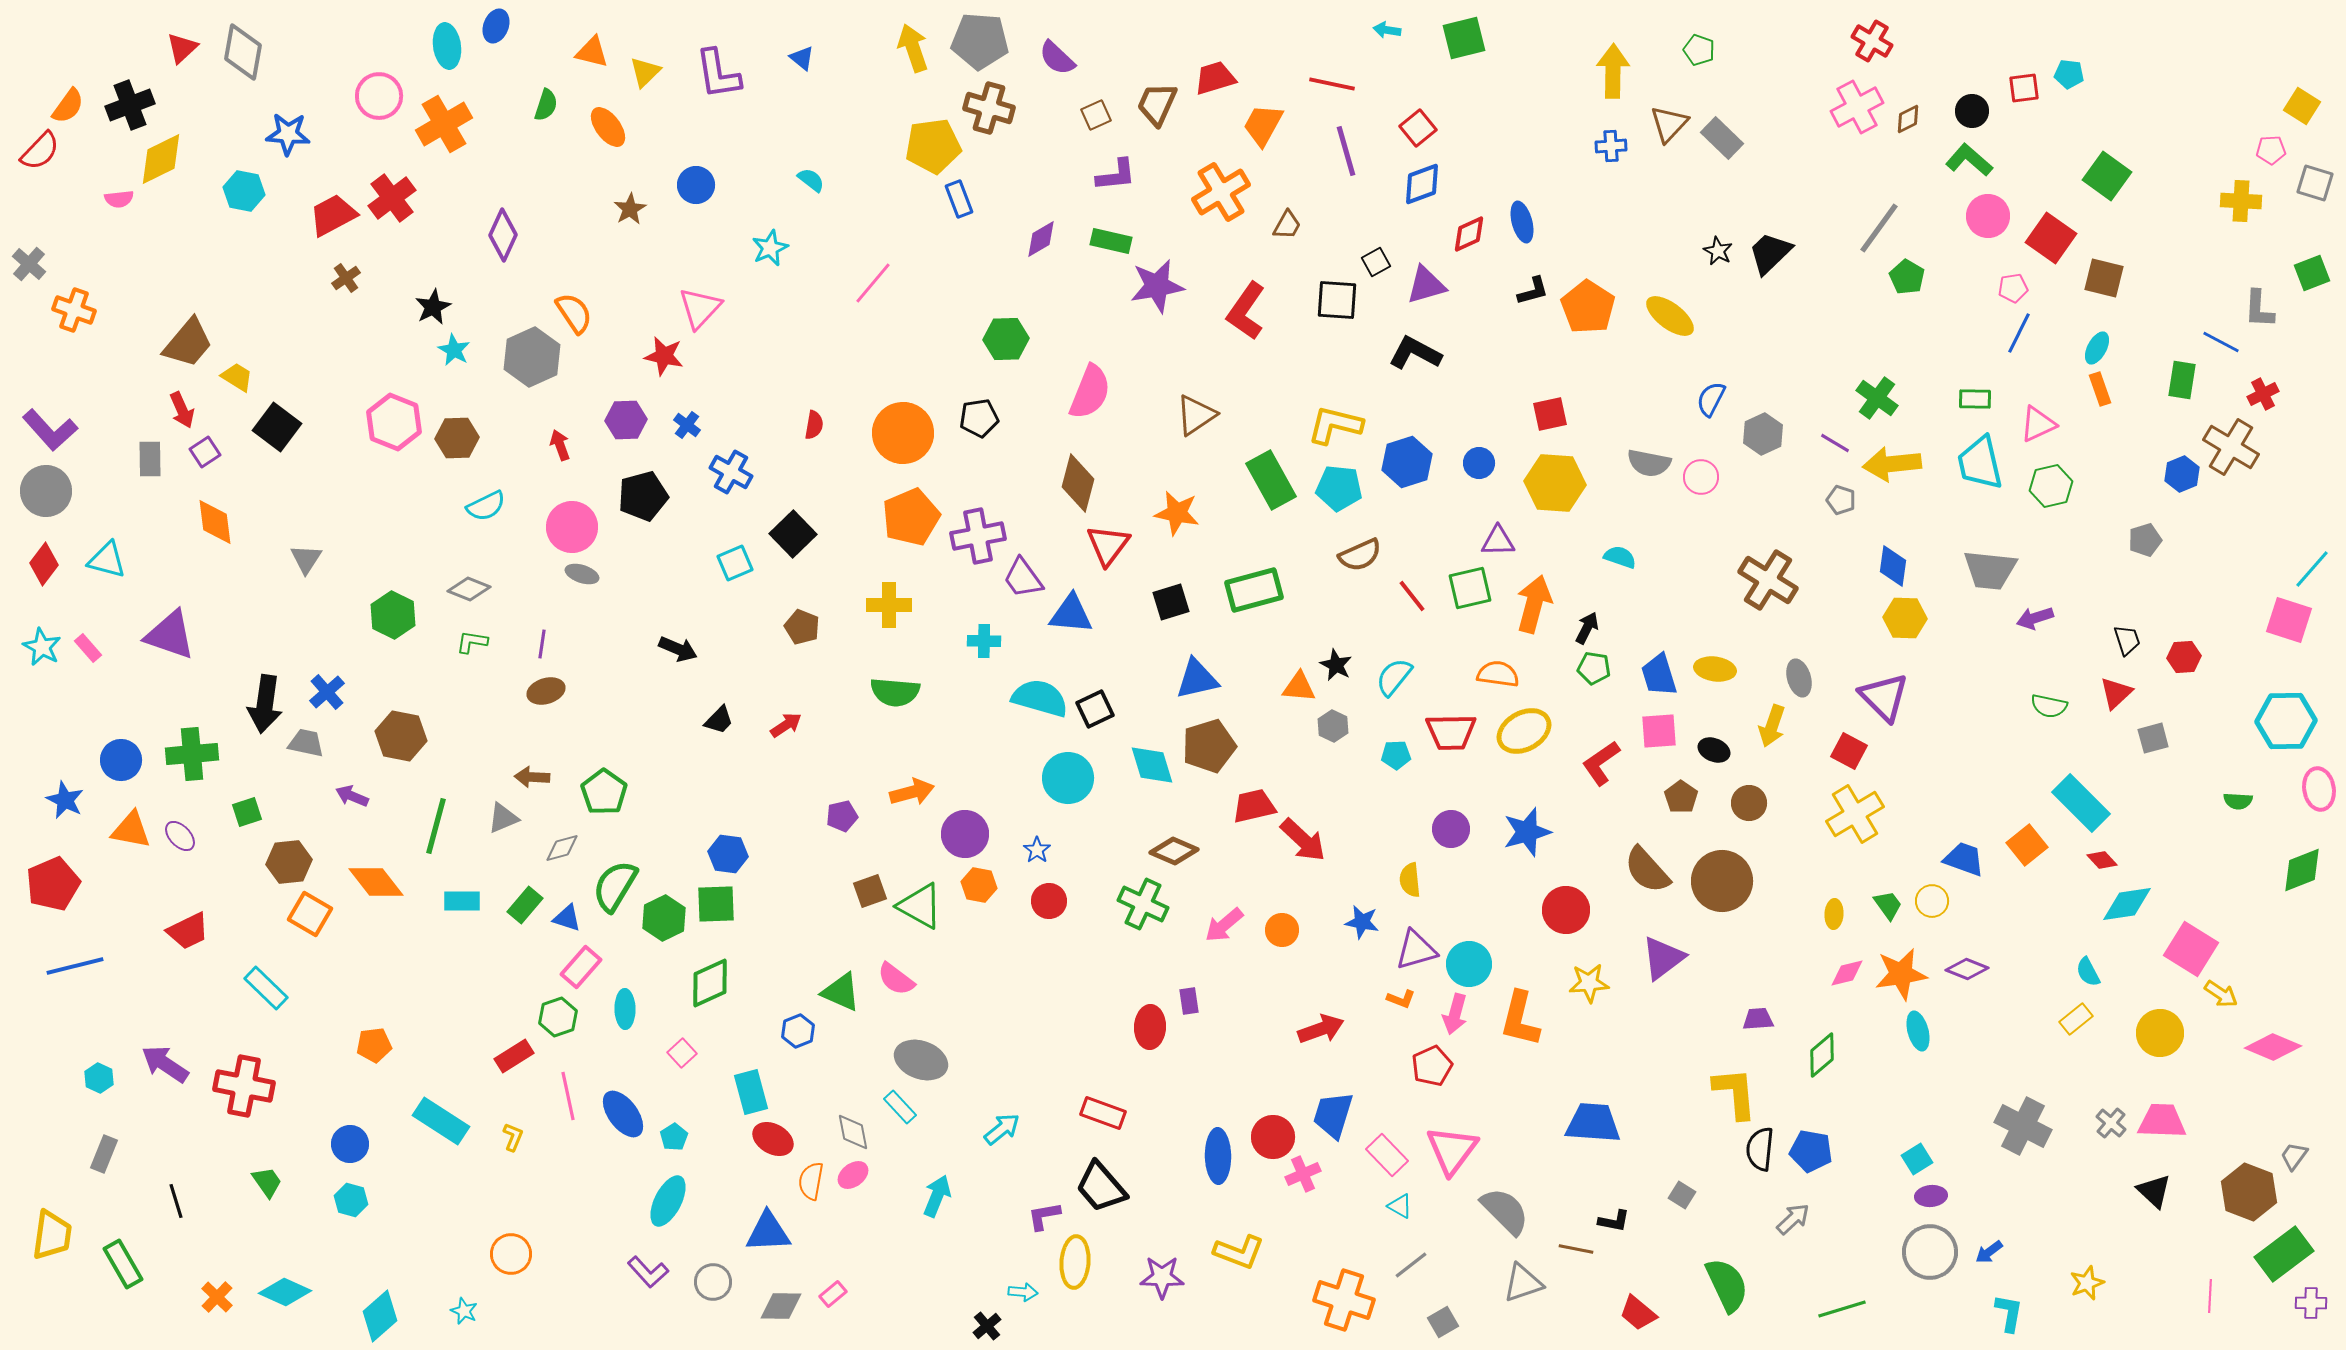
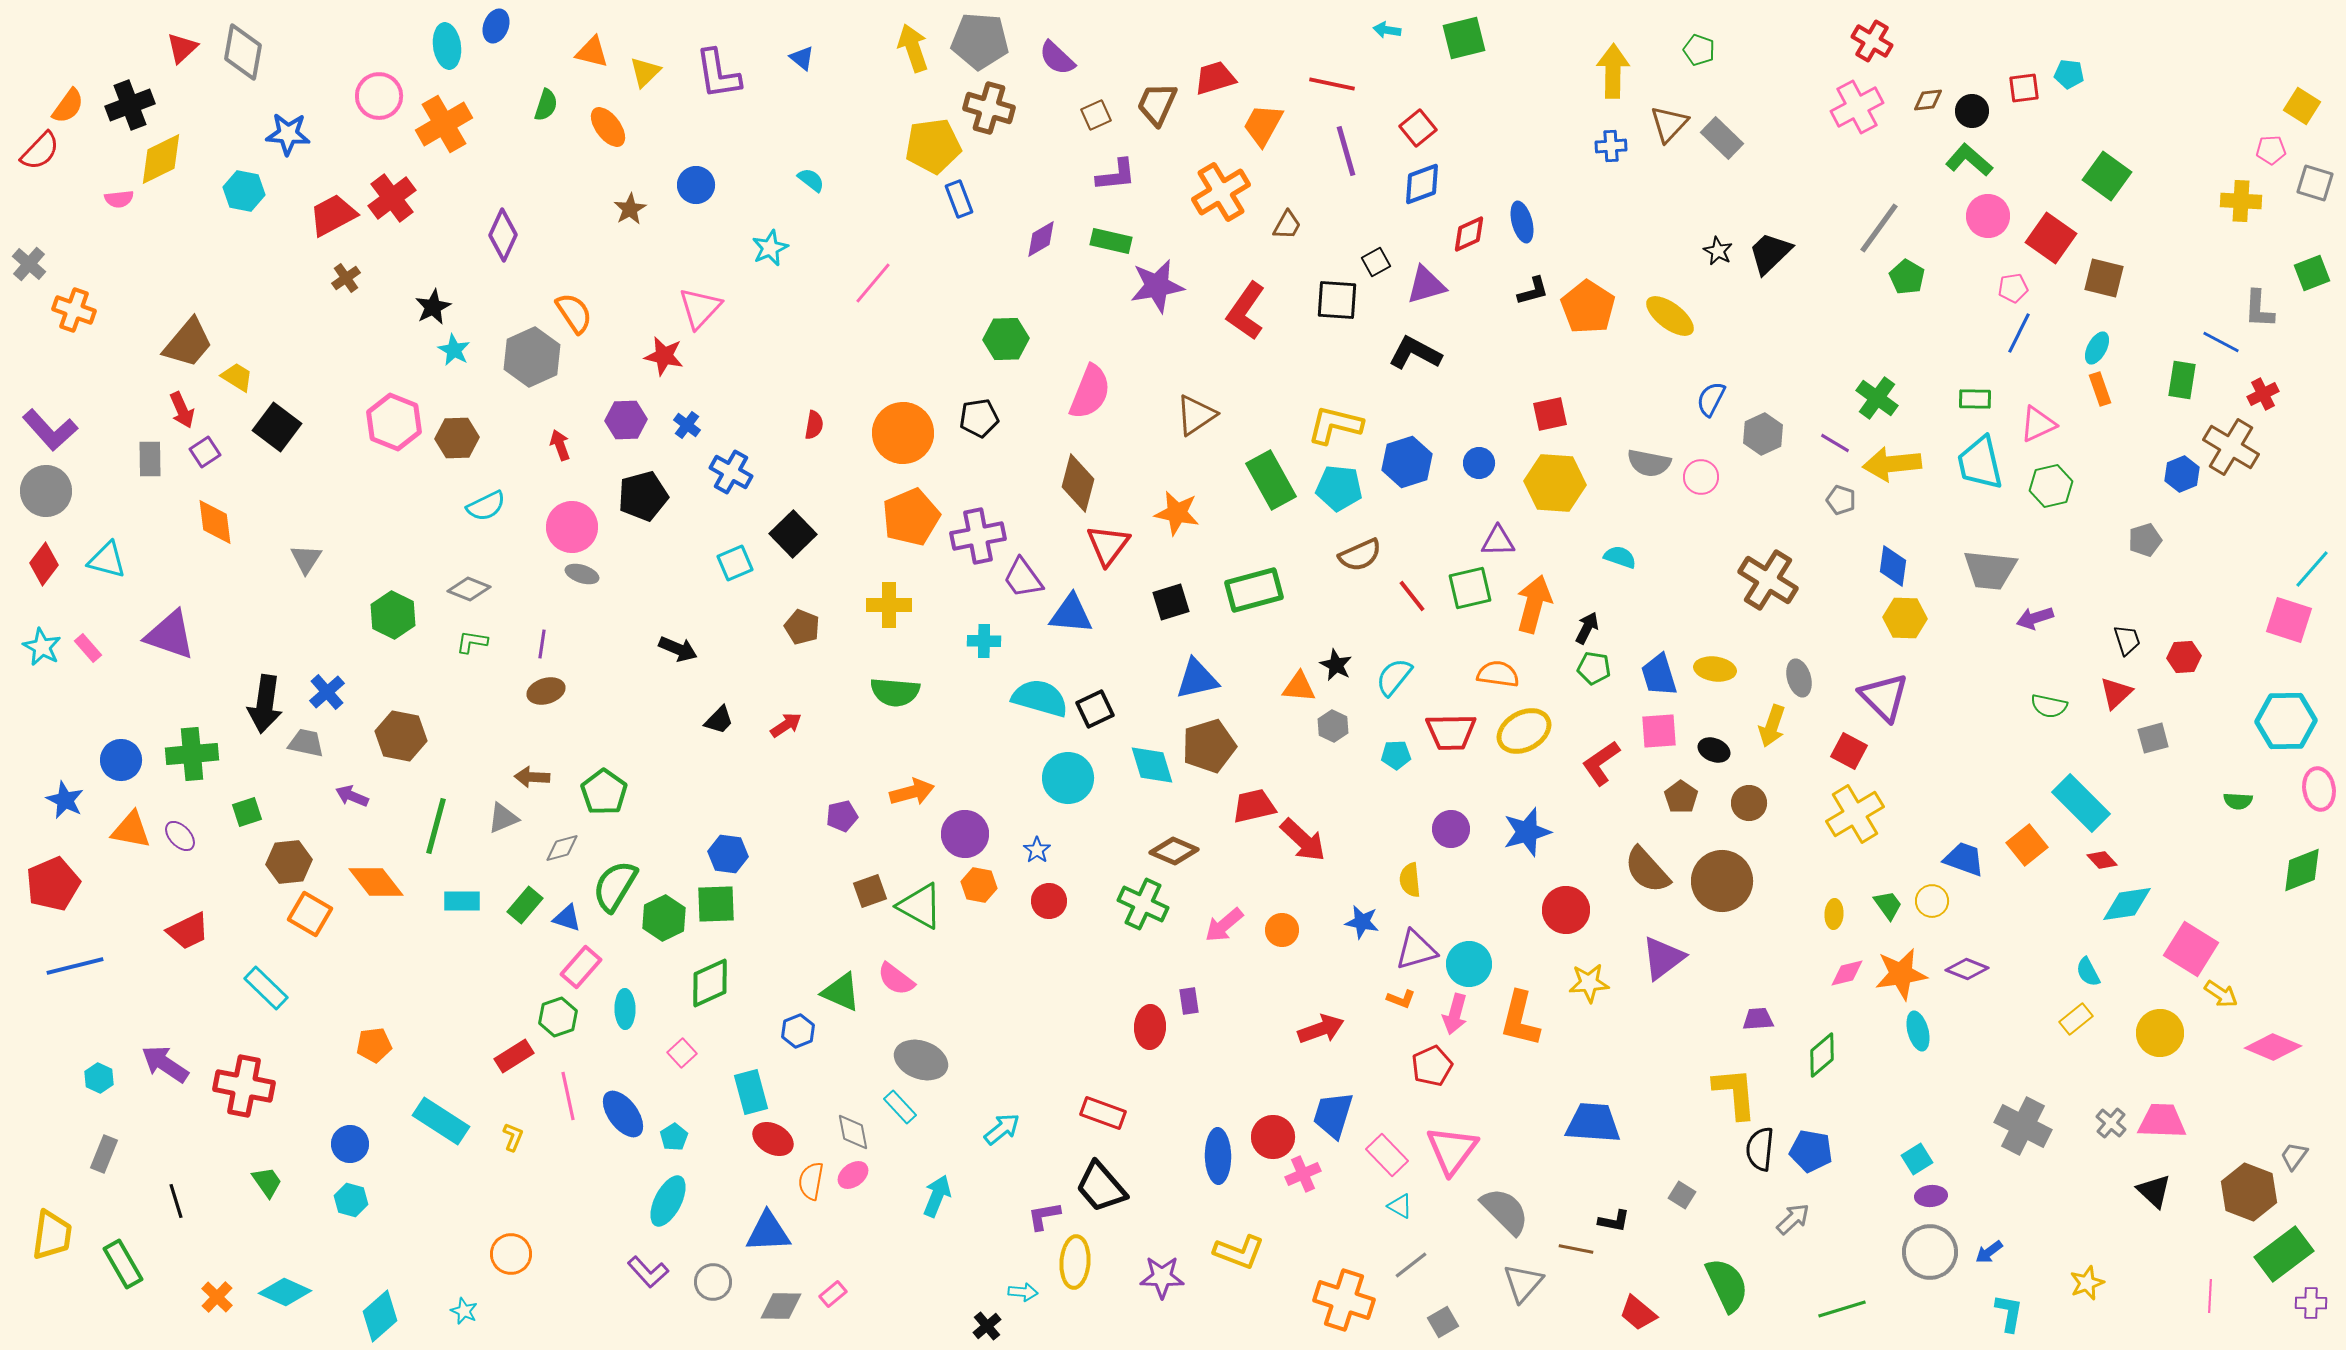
brown diamond at (1908, 119): moved 20 px right, 19 px up; rotated 20 degrees clockwise
gray triangle at (1523, 1283): rotated 30 degrees counterclockwise
